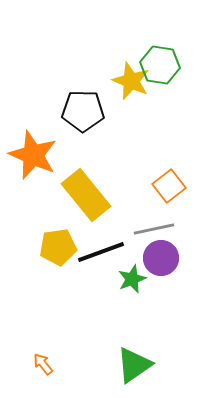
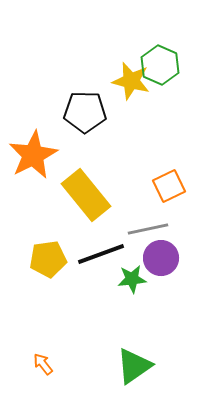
green hexagon: rotated 15 degrees clockwise
yellow star: rotated 9 degrees counterclockwise
black pentagon: moved 2 px right, 1 px down
orange star: rotated 21 degrees clockwise
orange square: rotated 12 degrees clockwise
gray line: moved 6 px left
yellow pentagon: moved 10 px left, 12 px down
black line: moved 2 px down
green star: rotated 16 degrees clockwise
green triangle: moved 1 px down
